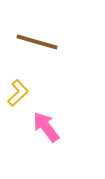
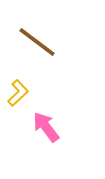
brown line: rotated 21 degrees clockwise
